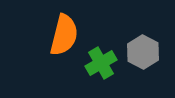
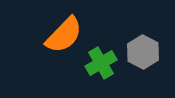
orange semicircle: rotated 30 degrees clockwise
